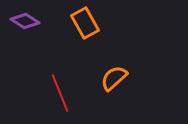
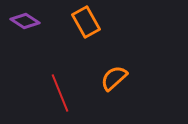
orange rectangle: moved 1 px right, 1 px up
